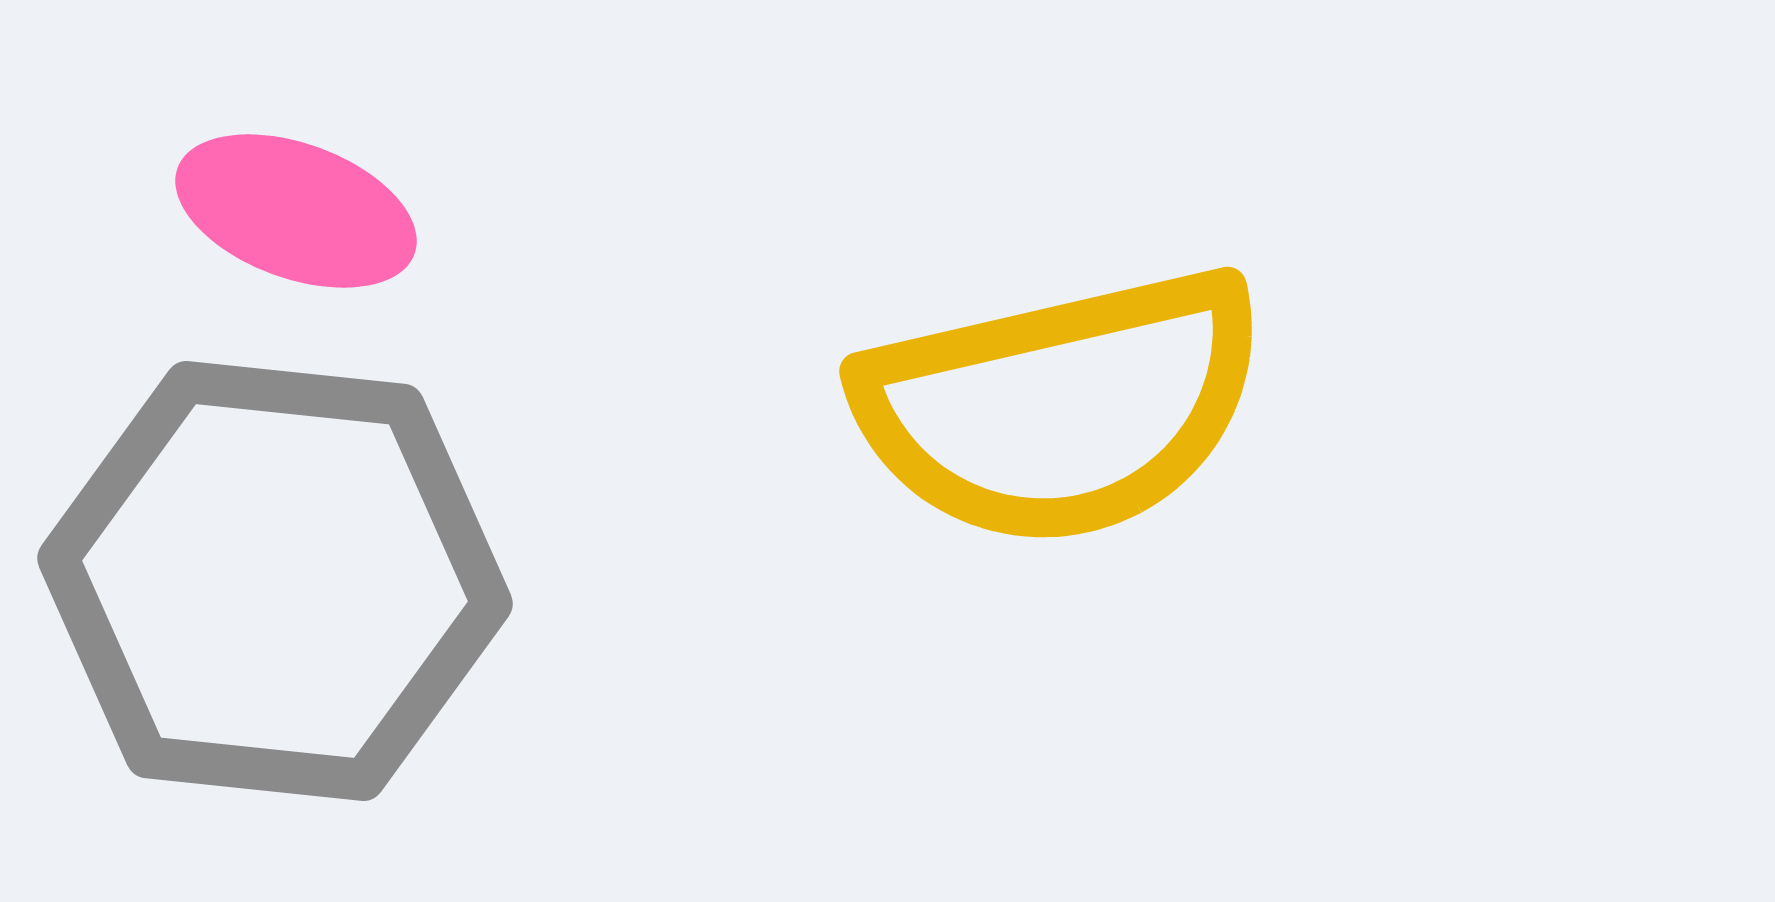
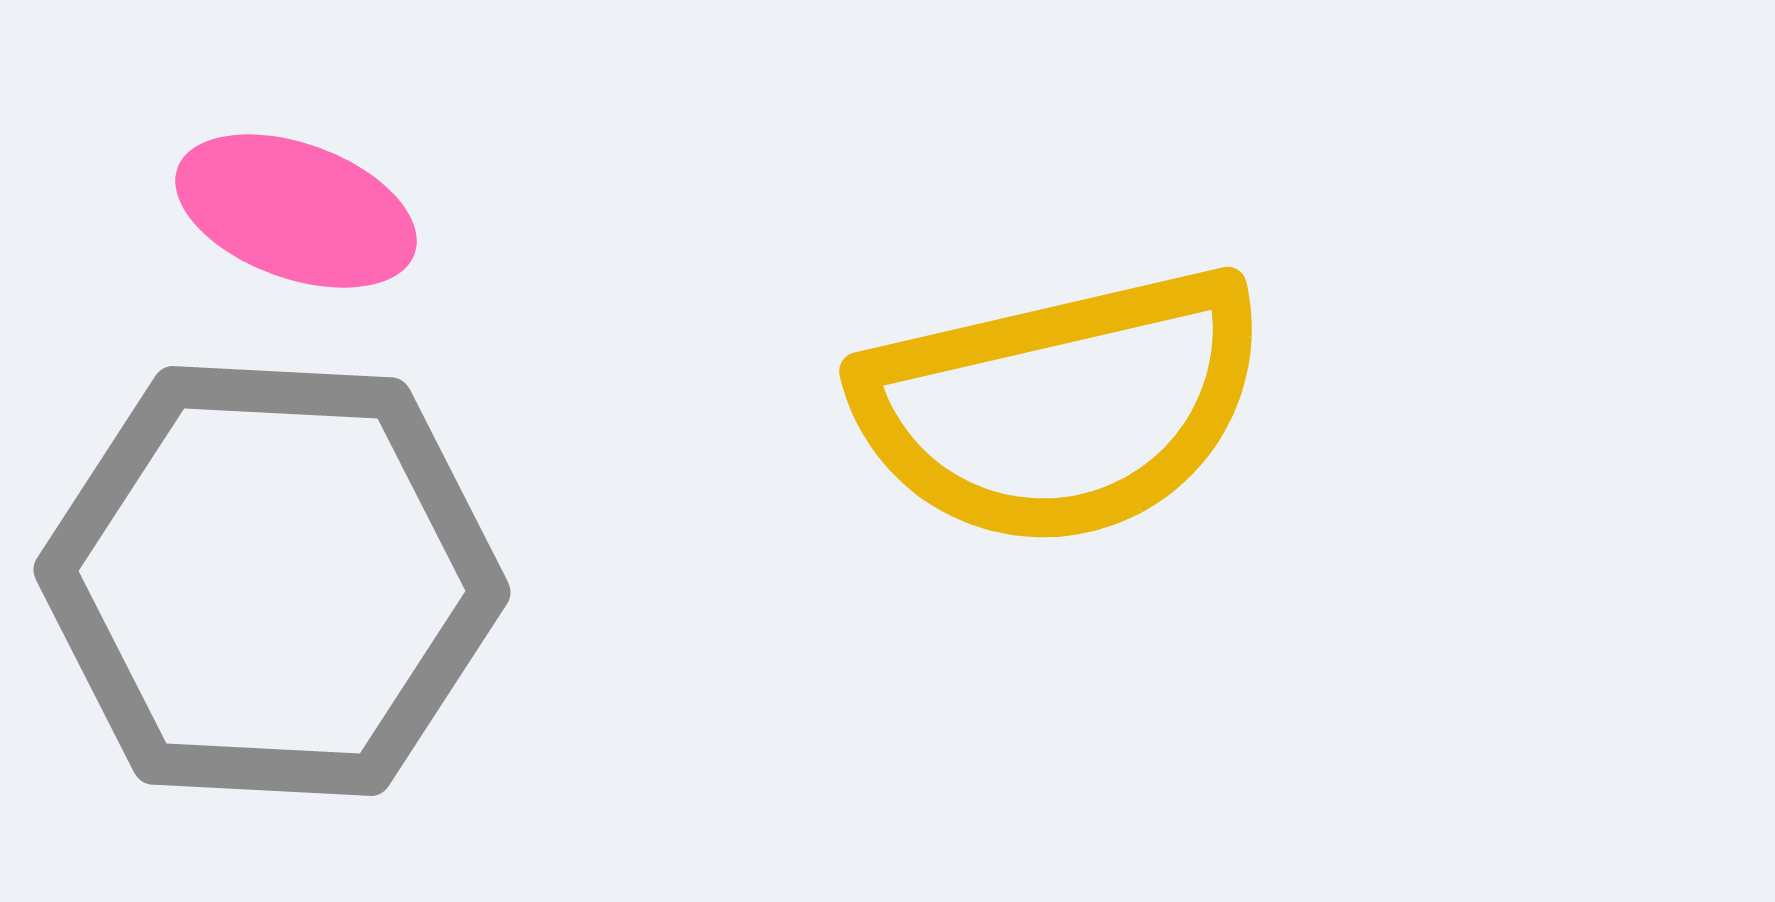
gray hexagon: moved 3 px left; rotated 3 degrees counterclockwise
